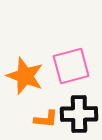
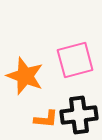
pink square: moved 4 px right, 6 px up
black cross: moved 1 px down; rotated 6 degrees counterclockwise
